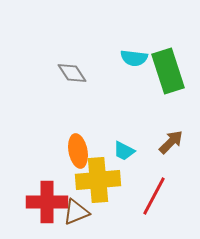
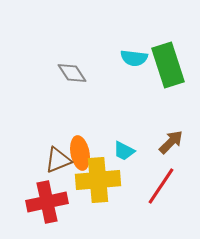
green rectangle: moved 6 px up
orange ellipse: moved 2 px right, 2 px down
red line: moved 7 px right, 10 px up; rotated 6 degrees clockwise
red cross: rotated 12 degrees counterclockwise
brown triangle: moved 18 px left, 52 px up
